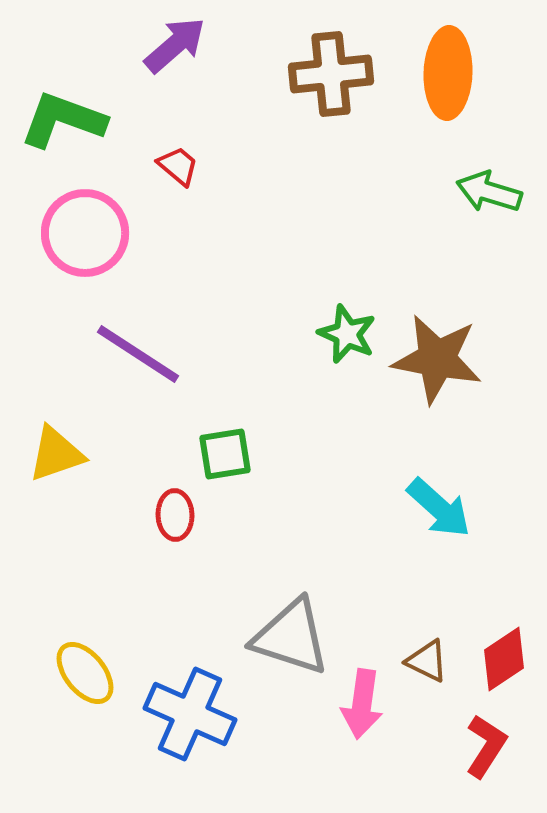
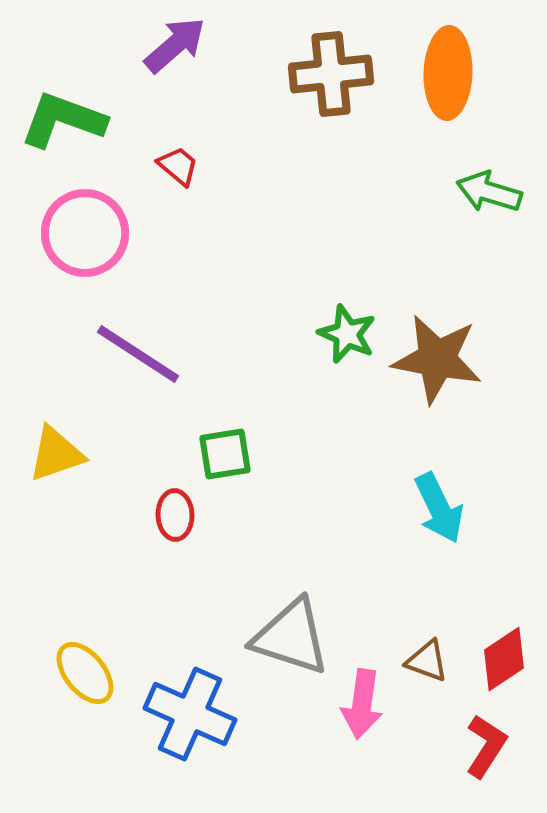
cyan arrow: rotated 22 degrees clockwise
brown triangle: rotated 6 degrees counterclockwise
